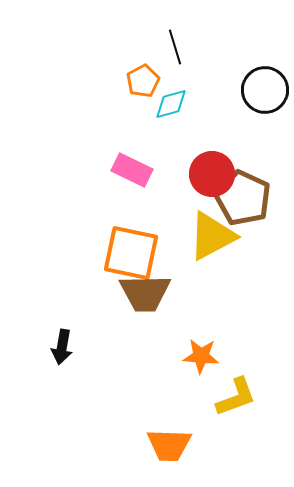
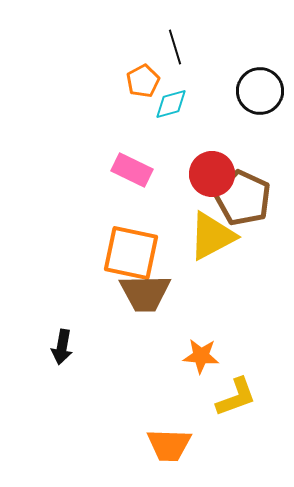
black circle: moved 5 px left, 1 px down
